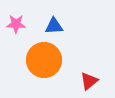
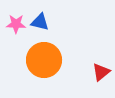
blue triangle: moved 14 px left, 4 px up; rotated 18 degrees clockwise
red triangle: moved 12 px right, 9 px up
